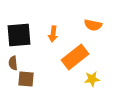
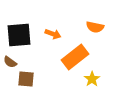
orange semicircle: moved 2 px right, 2 px down
orange arrow: rotated 77 degrees counterclockwise
brown semicircle: moved 3 px left, 1 px up; rotated 48 degrees counterclockwise
yellow star: rotated 28 degrees counterclockwise
